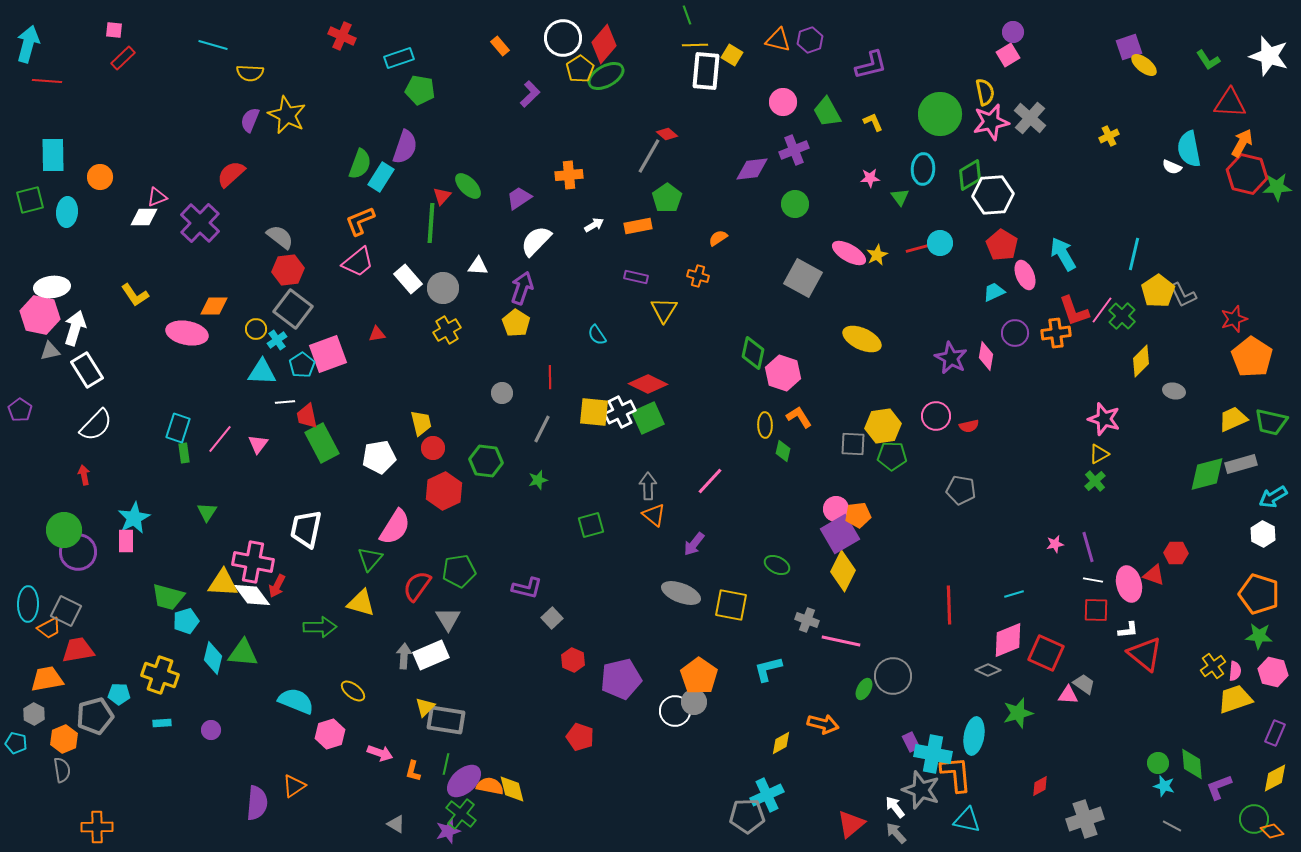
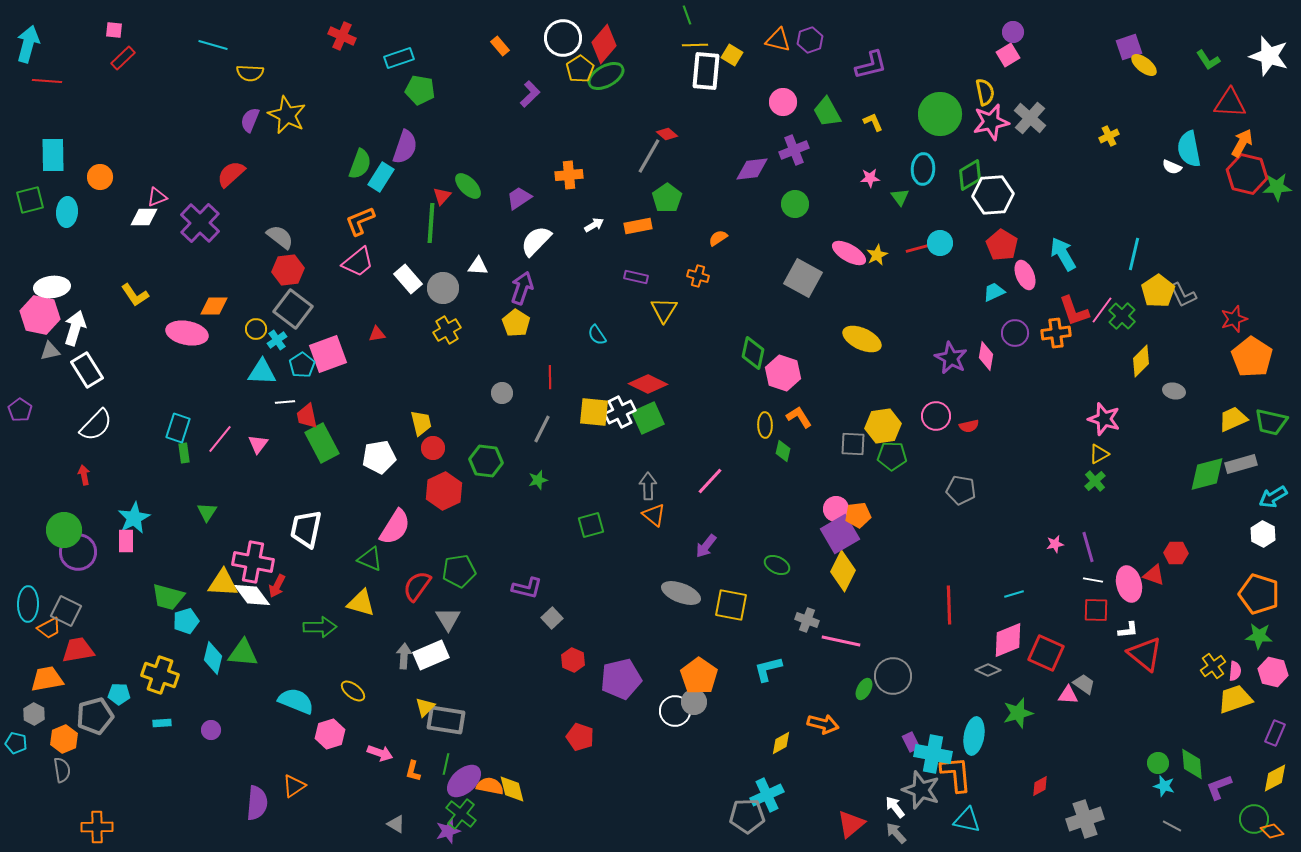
purple arrow at (694, 544): moved 12 px right, 2 px down
green triangle at (370, 559): rotated 48 degrees counterclockwise
